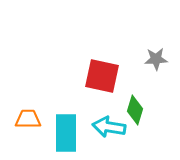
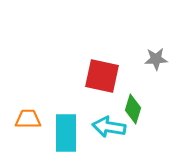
green diamond: moved 2 px left, 1 px up
